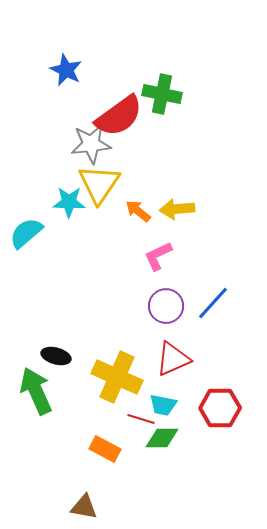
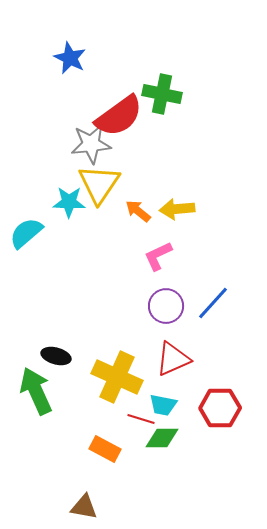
blue star: moved 4 px right, 12 px up
